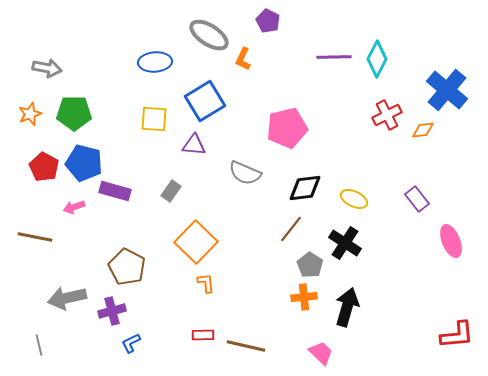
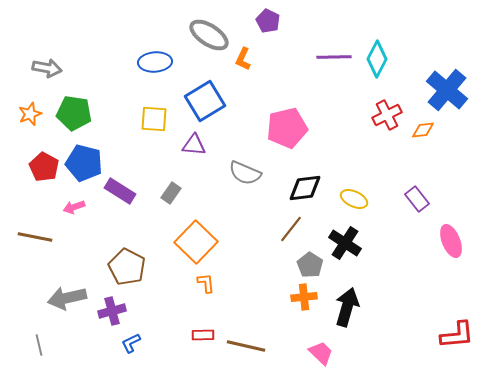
green pentagon at (74, 113): rotated 8 degrees clockwise
purple rectangle at (115, 191): moved 5 px right; rotated 16 degrees clockwise
gray rectangle at (171, 191): moved 2 px down
